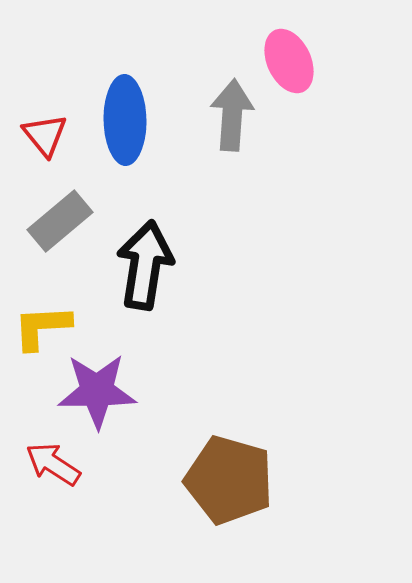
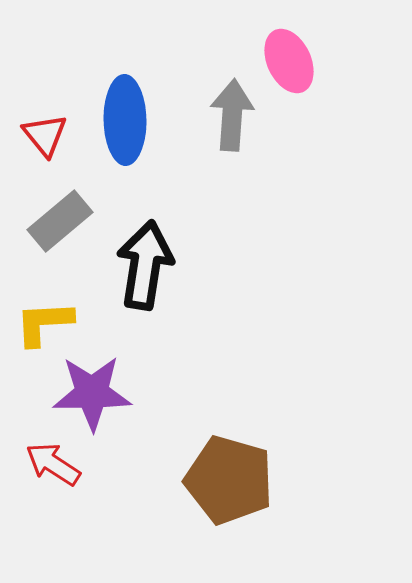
yellow L-shape: moved 2 px right, 4 px up
purple star: moved 5 px left, 2 px down
